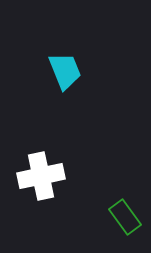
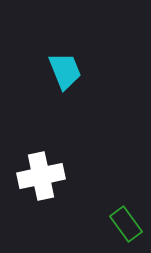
green rectangle: moved 1 px right, 7 px down
